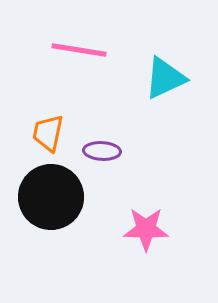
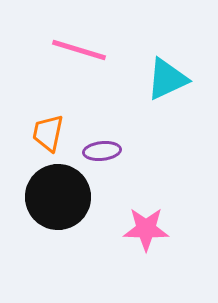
pink line: rotated 8 degrees clockwise
cyan triangle: moved 2 px right, 1 px down
purple ellipse: rotated 9 degrees counterclockwise
black circle: moved 7 px right
